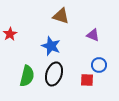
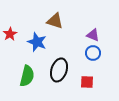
brown triangle: moved 6 px left, 5 px down
blue star: moved 14 px left, 4 px up
blue circle: moved 6 px left, 12 px up
black ellipse: moved 5 px right, 4 px up
red square: moved 2 px down
